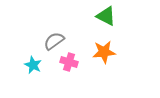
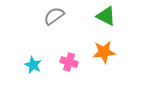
gray semicircle: moved 25 px up
